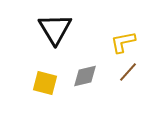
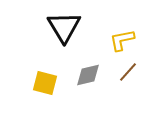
black triangle: moved 9 px right, 2 px up
yellow L-shape: moved 1 px left, 2 px up
gray diamond: moved 3 px right, 1 px up
